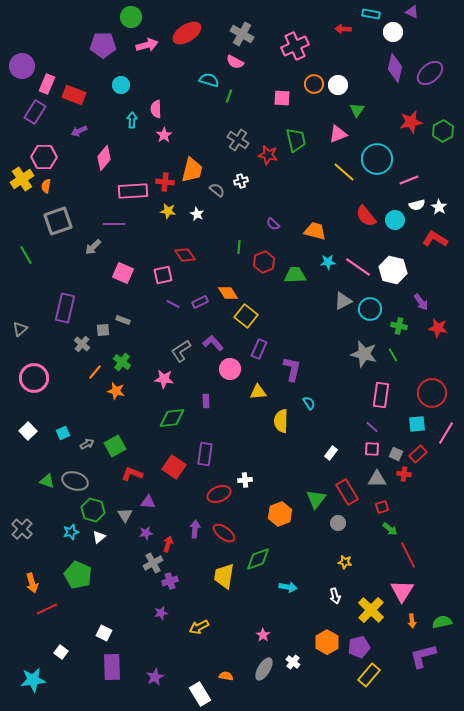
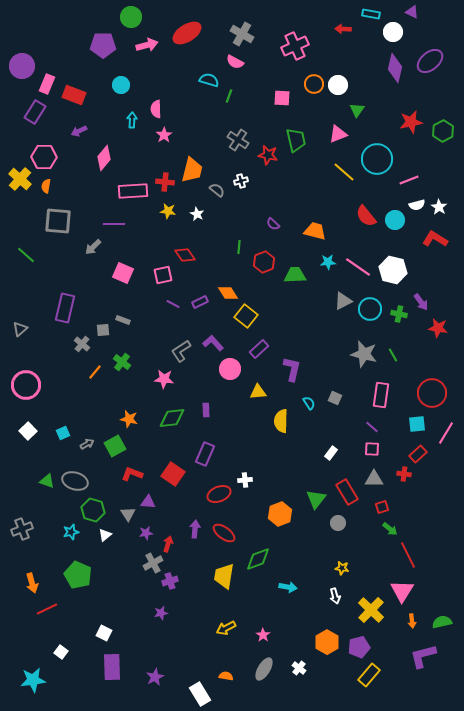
purple ellipse at (430, 73): moved 12 px up
yellow cross at (22, 179): moved 2 px left; rotated 15 degrees counterclockwise
gray square at (58, 221): rotated 24 degrees clockwise
green line at (26, 255): rotated 18 degrees counterclockwise
green cross at (399, 326): moved 12 px up
purple rectangle at (259, 349): rotated 24 degrees clockwise
pink circle at (34, 378): moved 8 px left, 7 px down
orange star at (116, 391): moved 13 px right, 28 px down
purple rectangle at (206, 401): moved 9 px down
purple rectangle at (205, 454): rotated 15 degrees clockwise
gray square at (396, 454): moved 61 px left, 56 px up
red square at (174, 467): moved 1 px left, 7 px down
gray triangle at (377, 479): moved 3 px left
gray triangle at (125, 515): moved 3 px right, 1 px up
gray cross at (22, 529): rotated 25 degrees clockwise
white triangle at (99, 537): moved 6 px right, 2 px up
yellow star at (345, 562): moved 3 px left, 6 px down
yellow arrow at (199, 627): moved 27 px right, 1 px down
white cross at (293, 662): moved 6 px right, 6 px down
